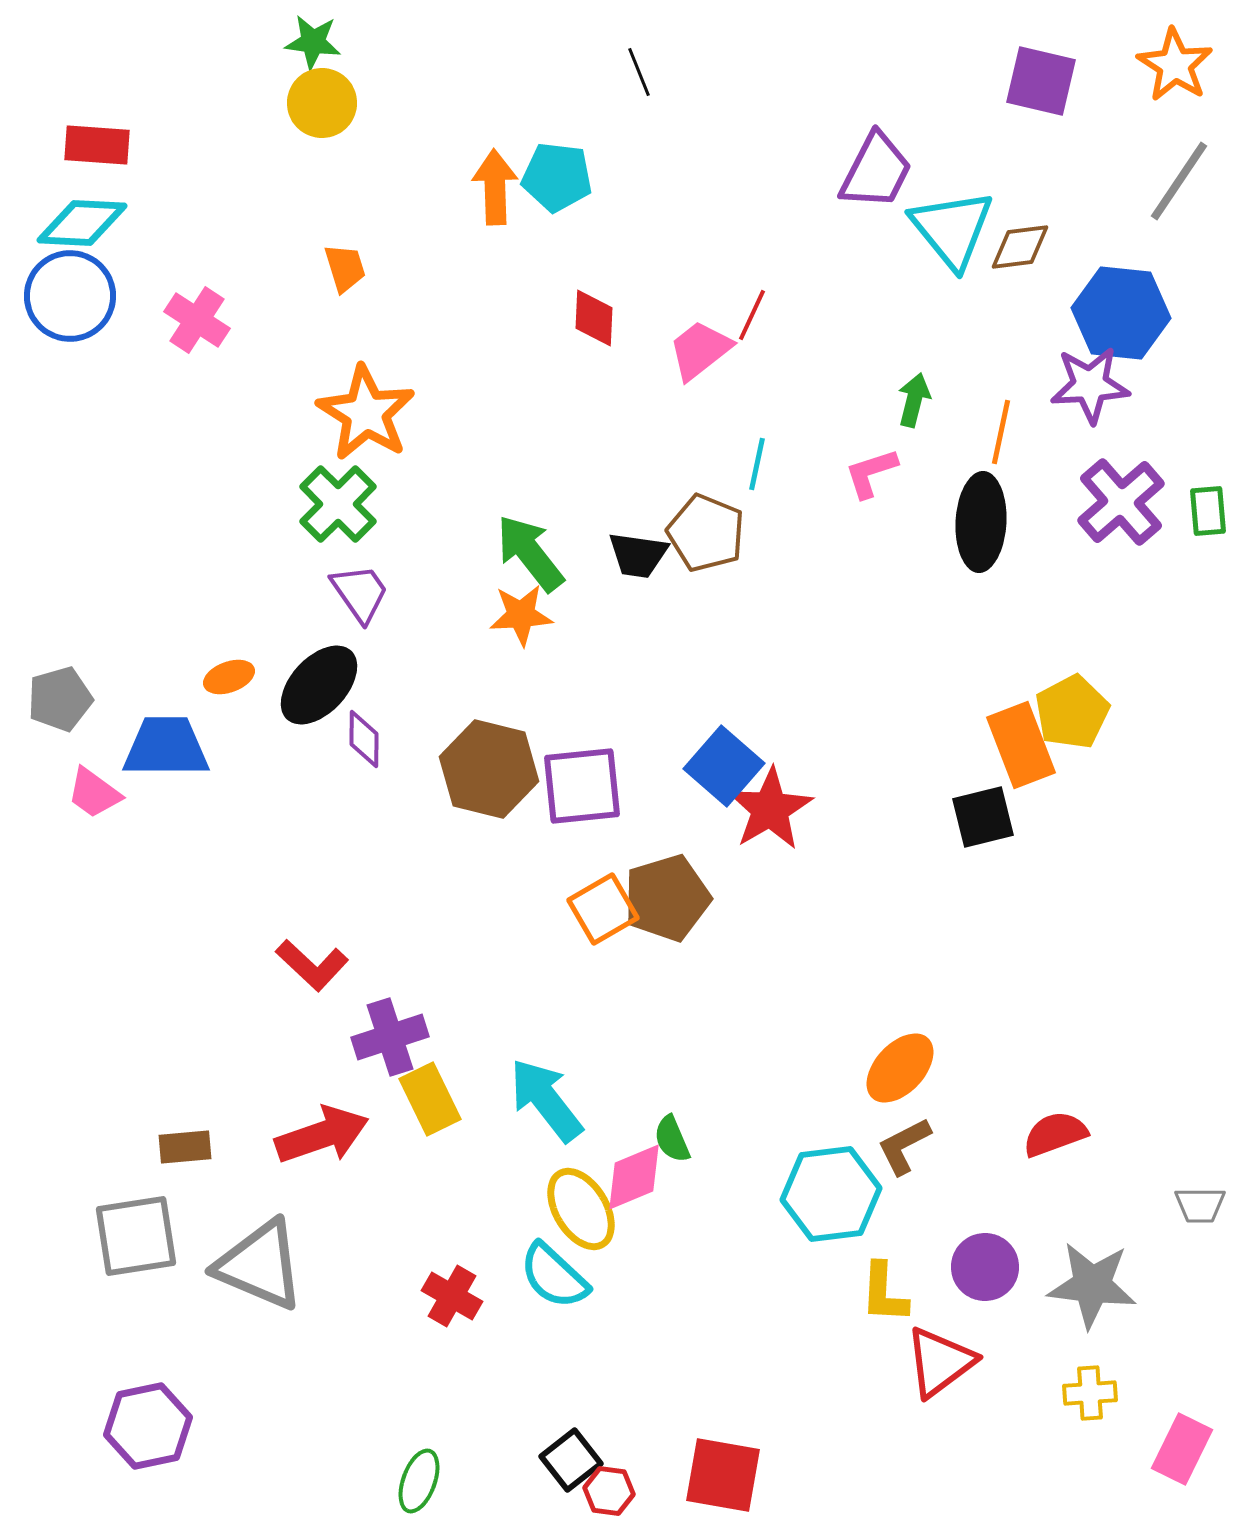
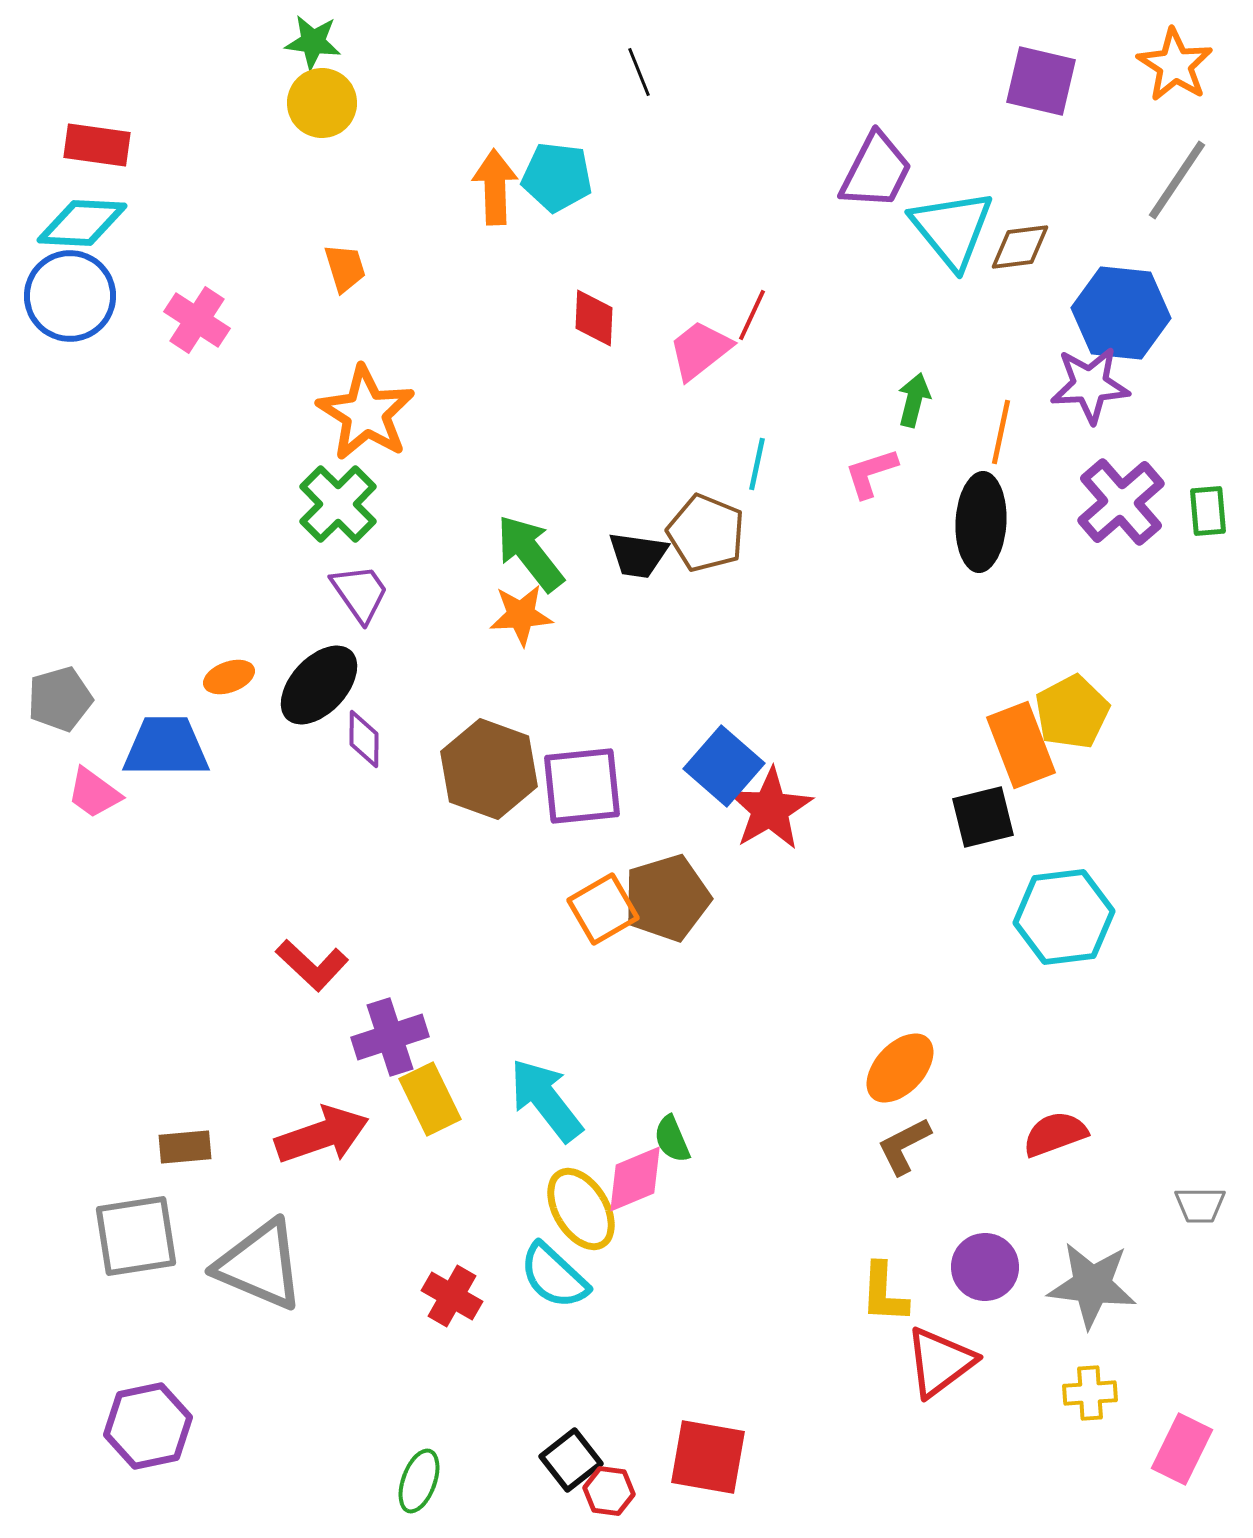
red rectangle at (97, 145): rotated 4 degrees clockwise
gray line at (1179, 181): moved 2 px left, 1 px up
brown hexagon at (489, 769): rotated 6 degrees clockwise
pink diamond at (634, 1177): moved 1 px right, 2 px down
cyan hexagon at (831, 1194): moved 233 px right, 277 px up
red square at (723, 1475): moved 15 px left, 18 px up
